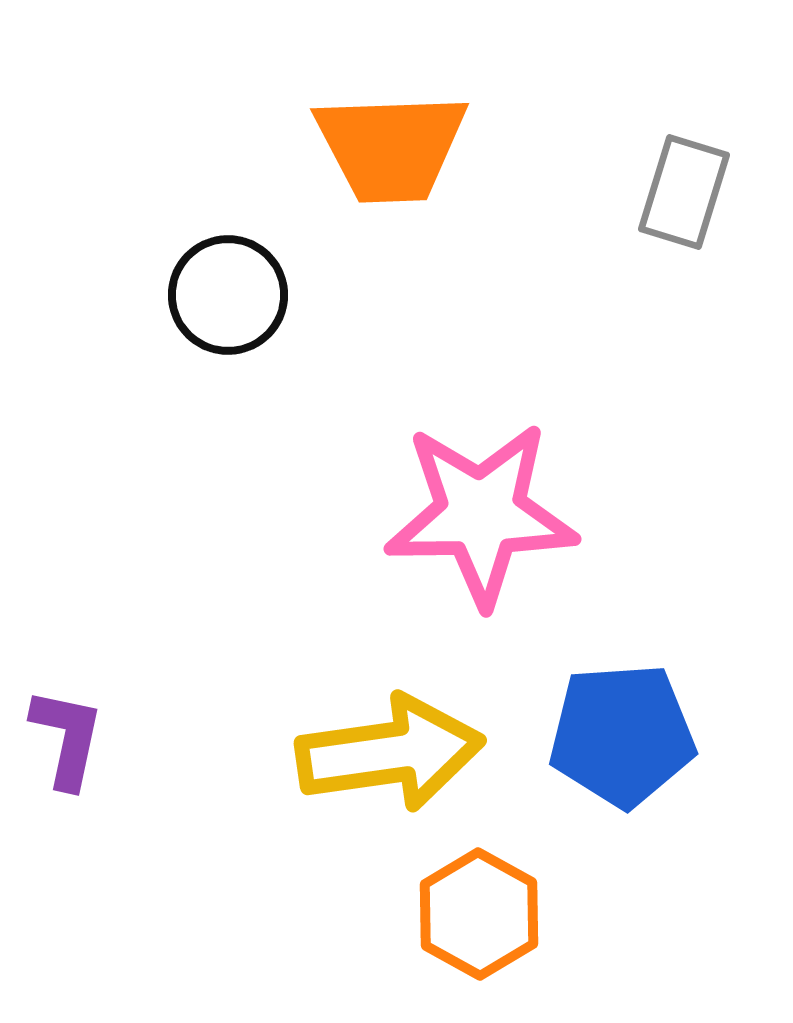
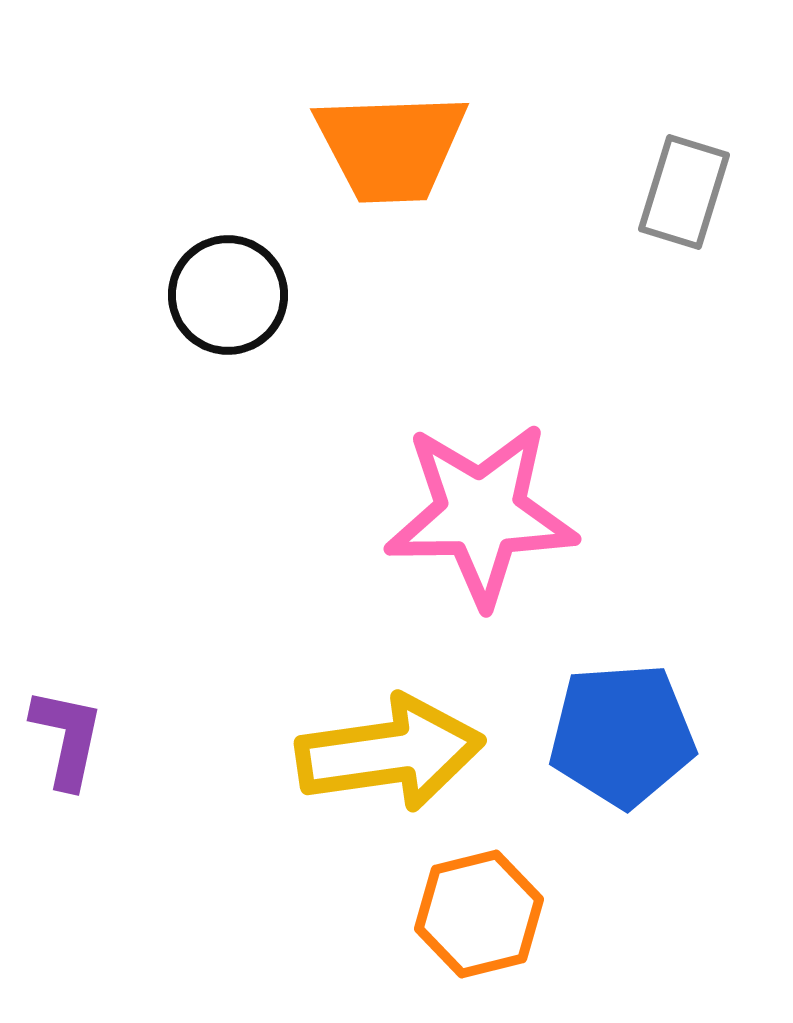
orange hexagon: rotated 17 degrees clockwise
